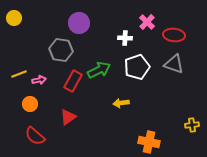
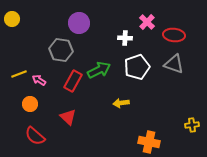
yellow circle: moved 2 px left, 1 px down
pink arrow: rotated 136 degrees counterclockwise
red triangle: rotated 42 degrees counterclockwise
